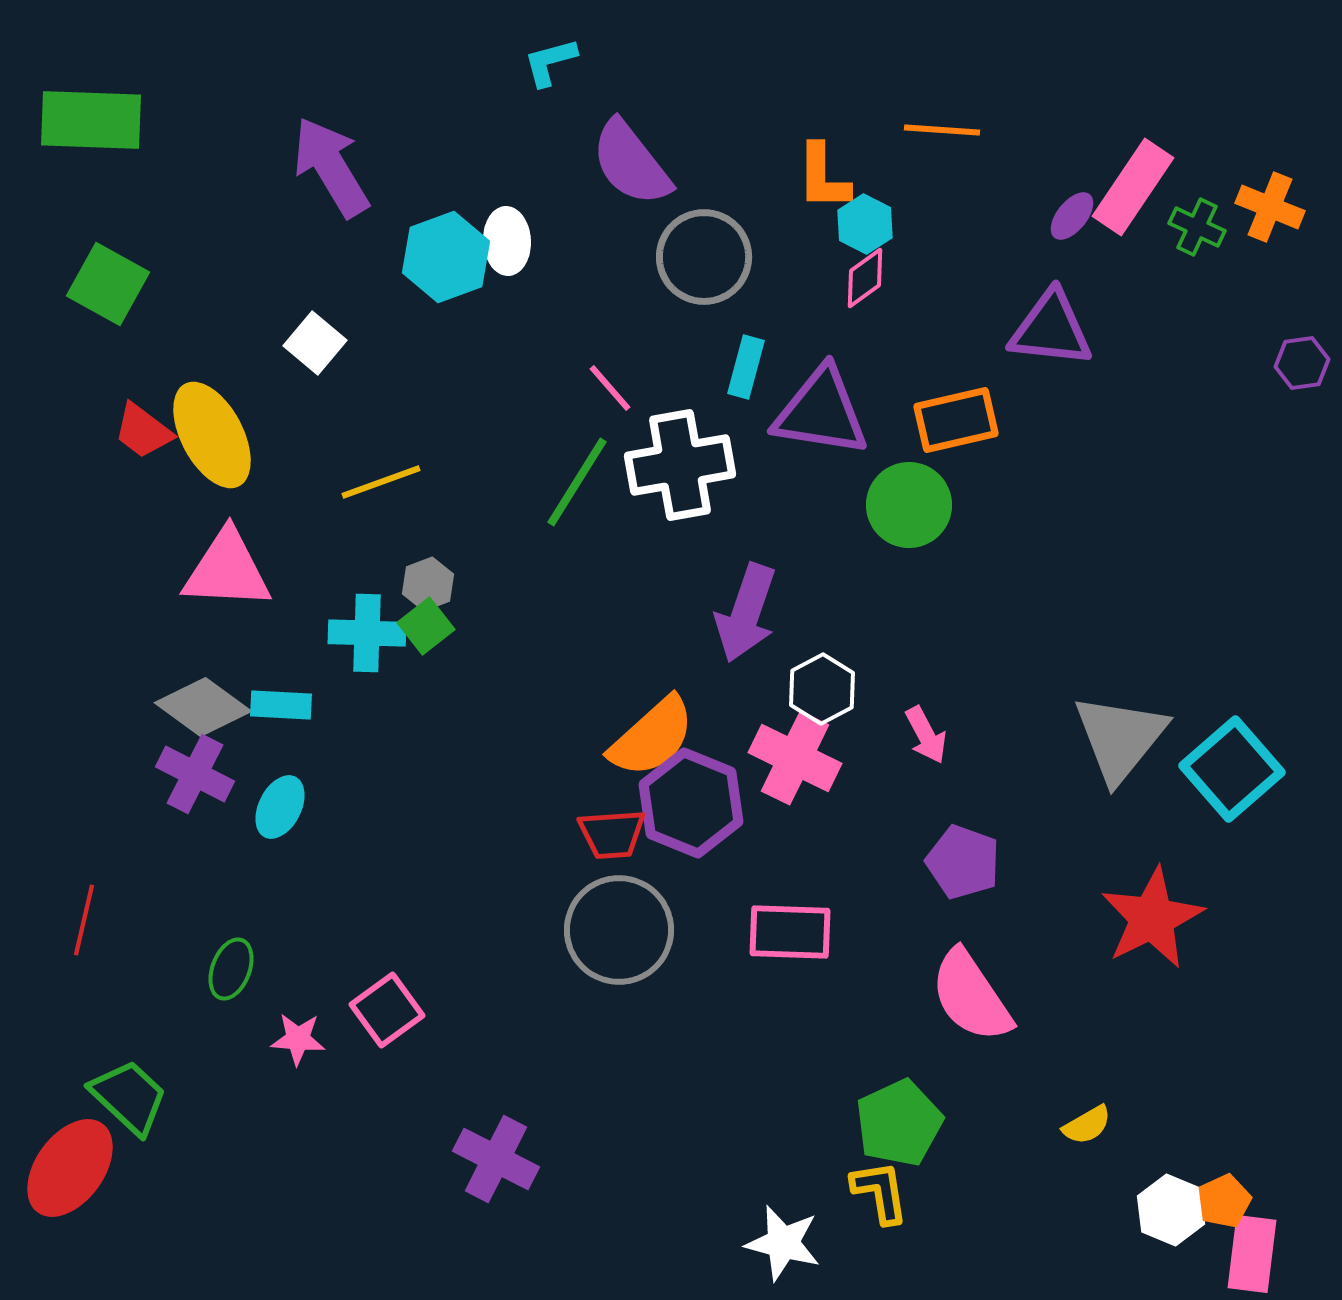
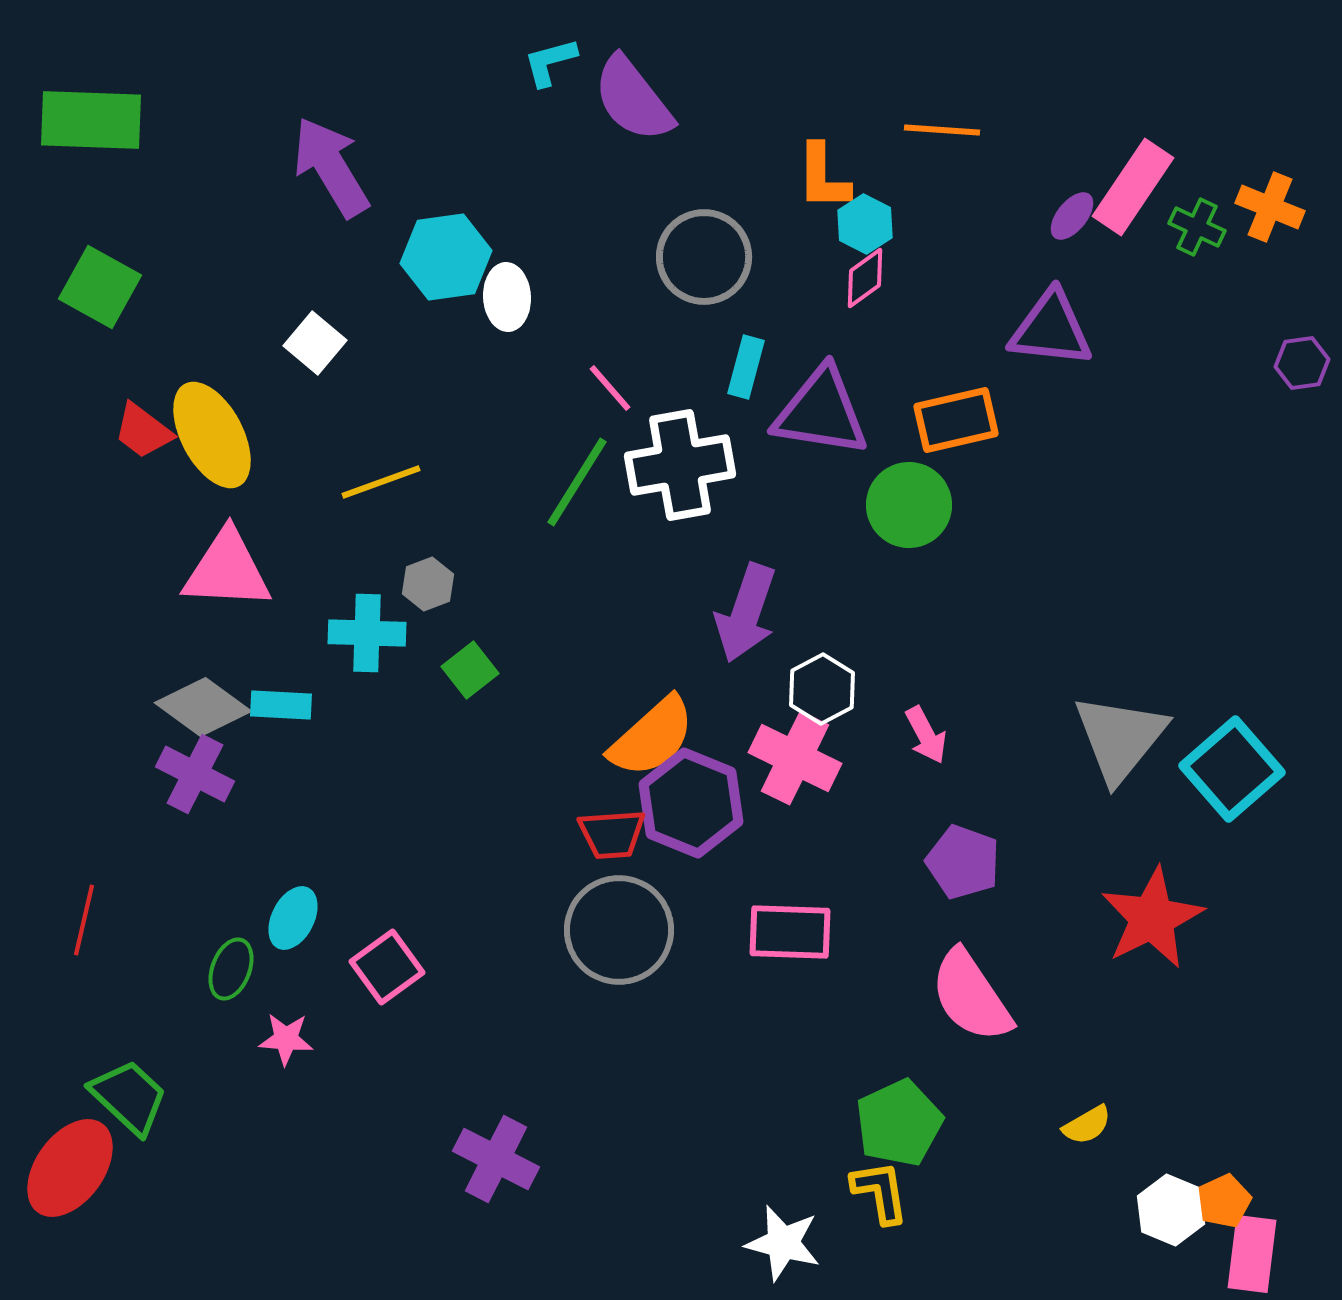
purple semicircle at (631, 163): moved 2 px right, 64 px up
white ellipse at (507, 241): moved 56 px down
cyan hexagon at (446, 257): rotated 12 degrees clockwise
green square at (108, 284): moved 8 px left, 3 px down
green square at (426, 626): moved 44 px right, 44 px down
cyan ellipse at (280, 807): moved 13 px right, 111 px down
pink square at (387, 1010): moved 43 px up
pink star at (298, 1039): moved 12 px left
